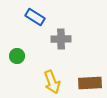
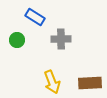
green circle: moved 16 px up
